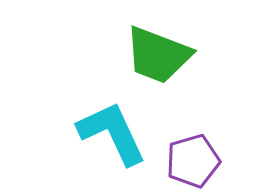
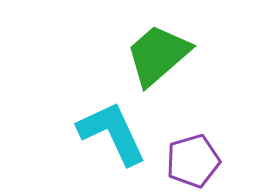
green trapezoid: rotated 118 degrees clockwise
